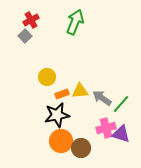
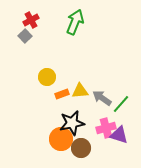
black star: moved 15 px right, 8 px down
purple triangle: moved 2 px left, 1 px down
orange circle: moved 2 px up
